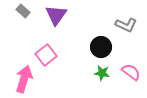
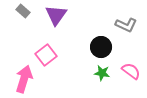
pink semicircle: moved 1 px up
